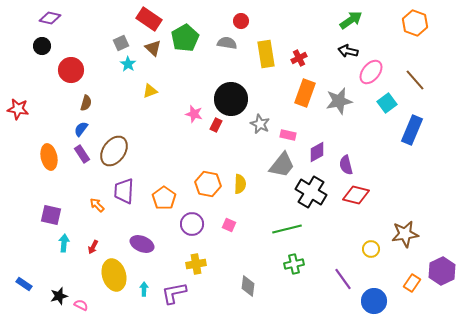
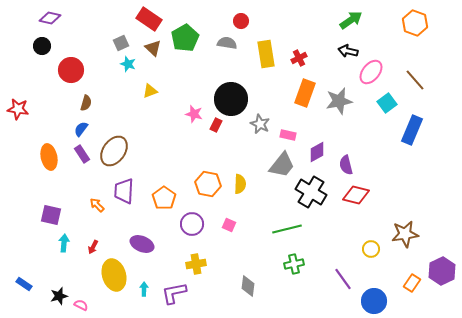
cyan star at (128, 64): rotated 14 degrees counterclockwise
